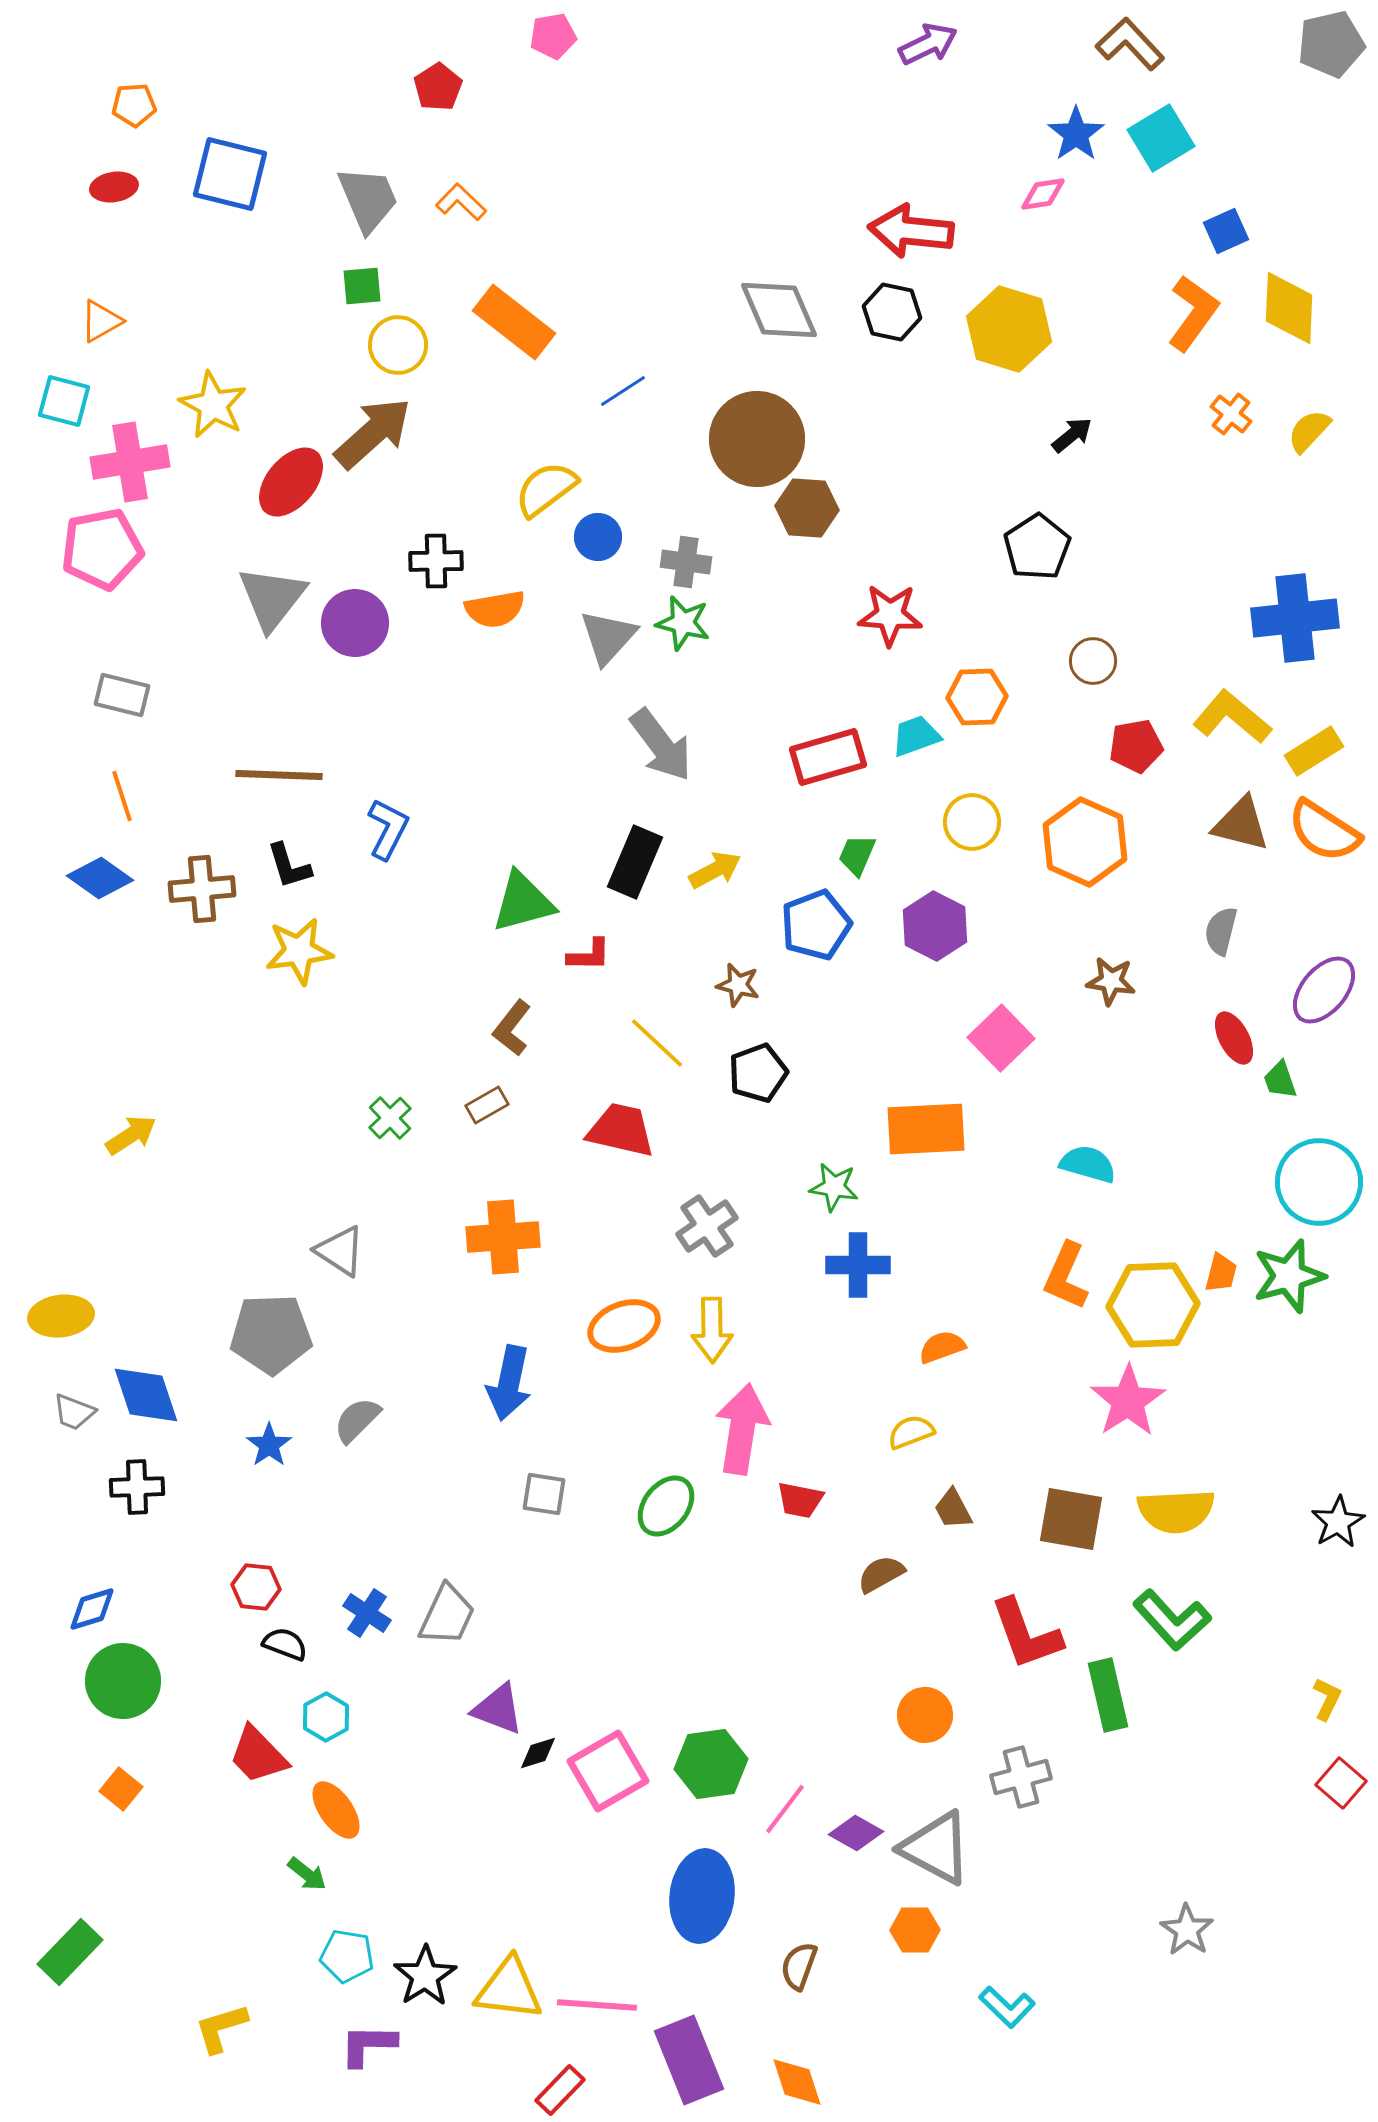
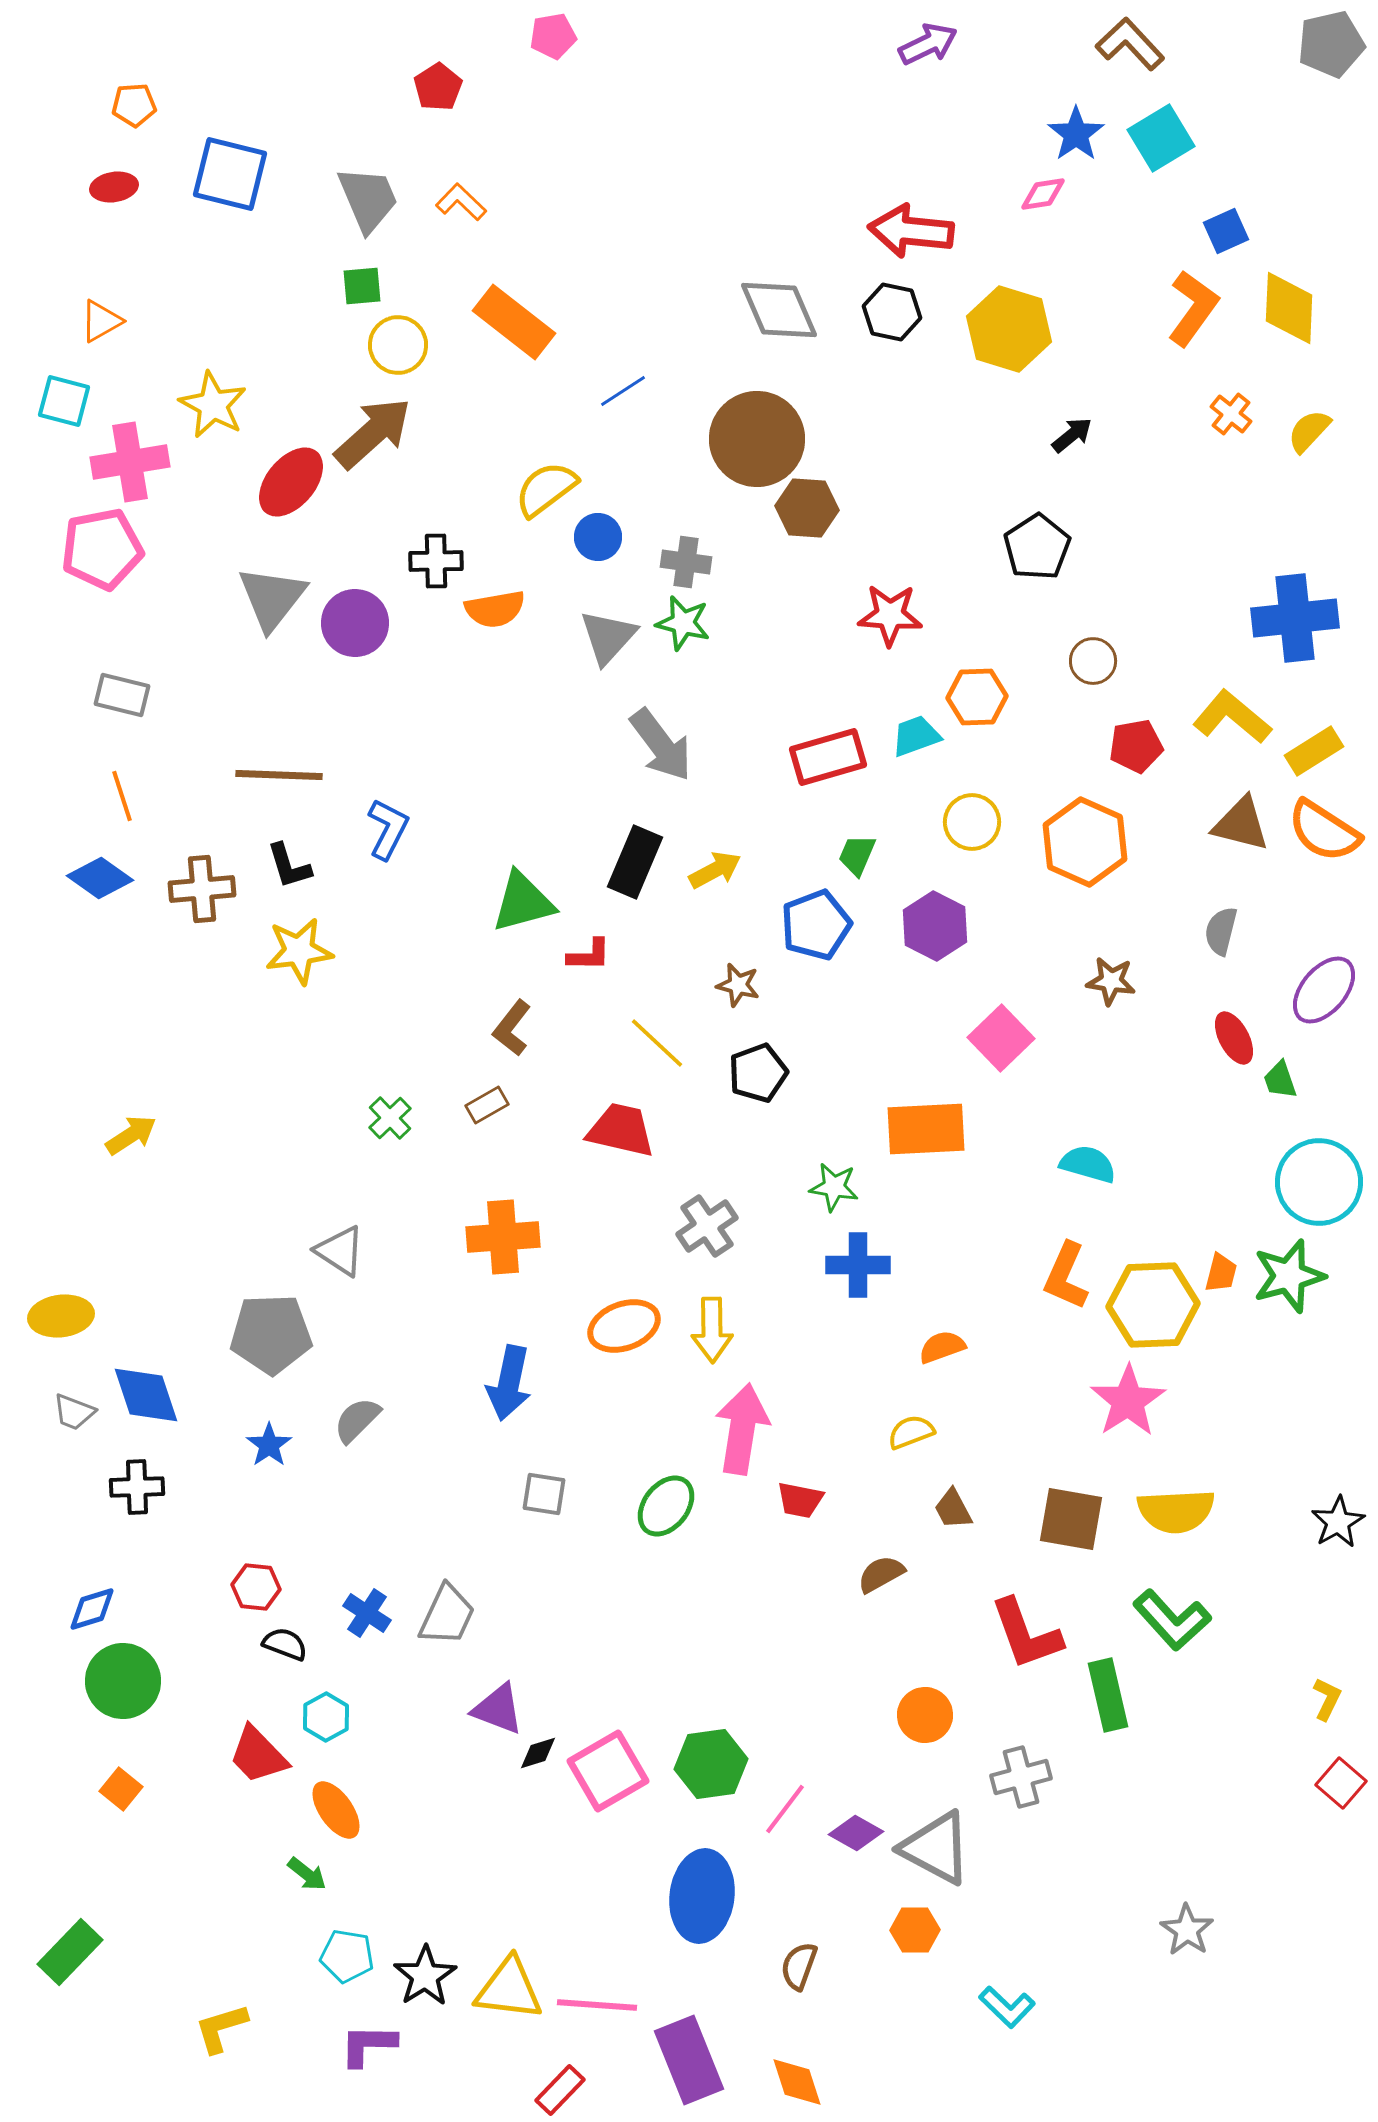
orange L-shape at (1193, 313): moved 5 px up
